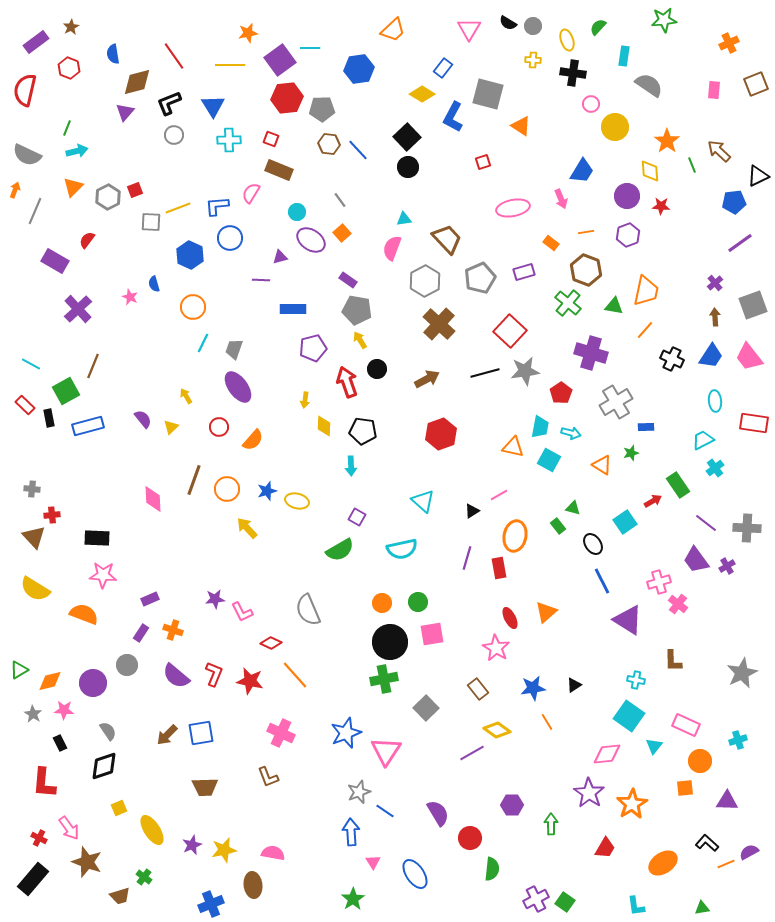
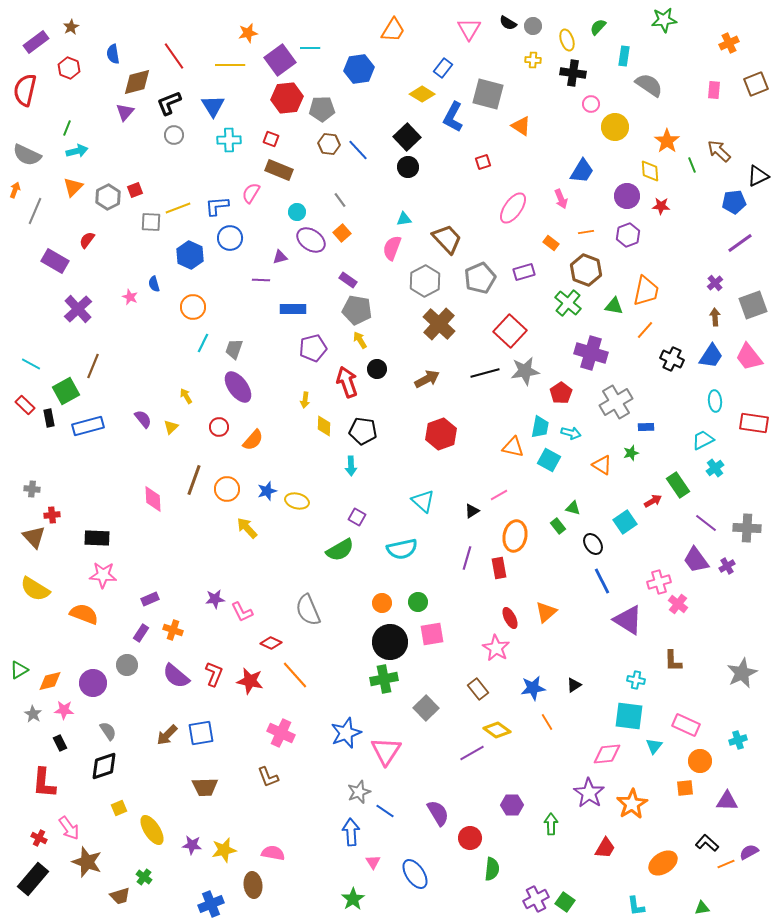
orange trapezoid at (393, 30): rotated 16 degrees counterclockwise
pink ellipse at (513, 208): rotated 44 degrees counterclockwise
cyan square at (629, 716): rotated 28 degrees counterclockwise
purple star at (192, 845): rotated 30 degrees clockwise
